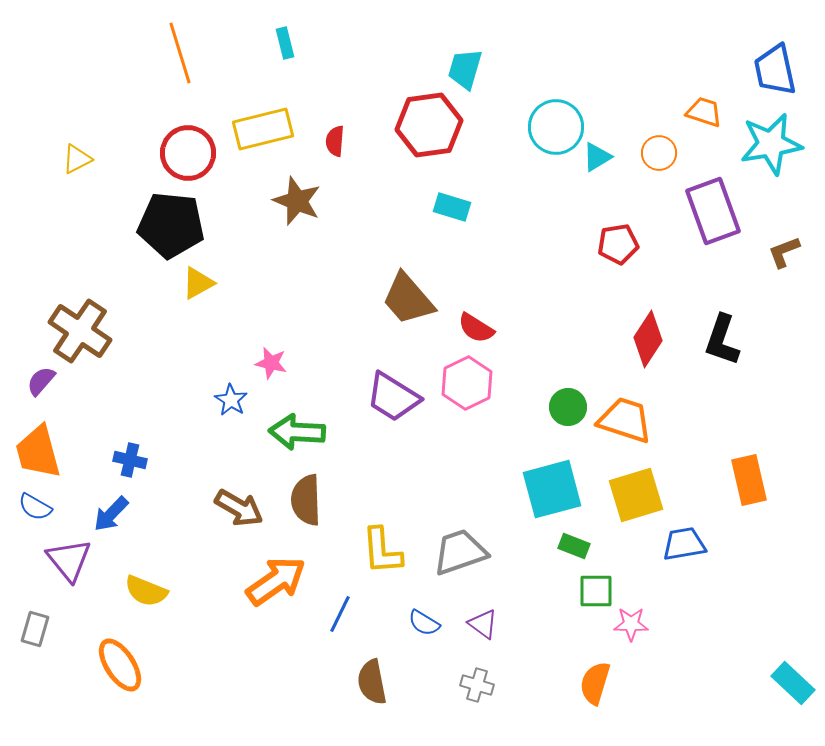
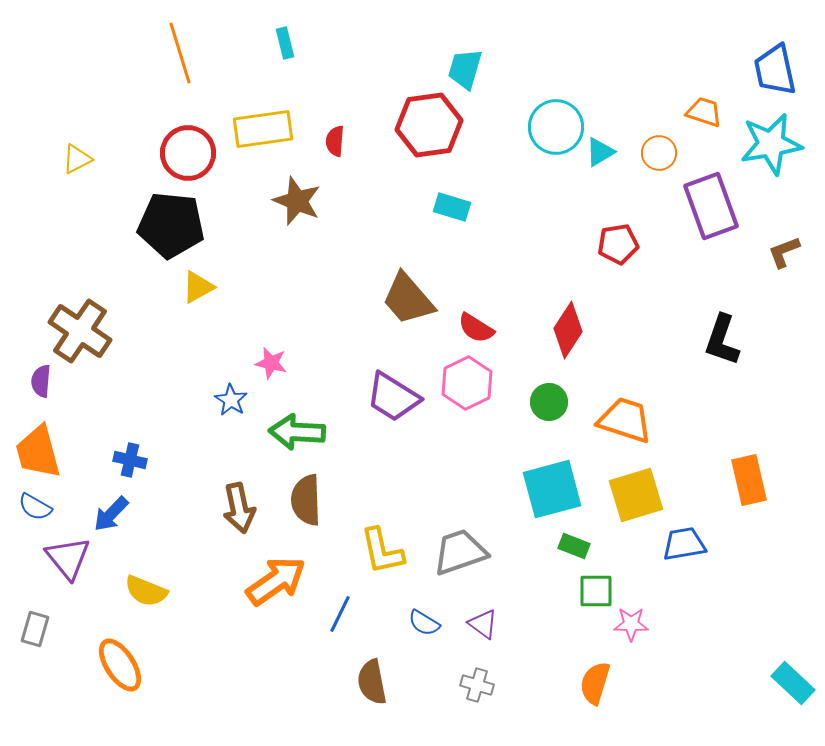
yellow rectangle at (263, 129): rotated 6 degrees clockwise
cyan triangle at (597, 157): moved 3 px right, 5 px up
purple rectangle at (713, 211): moved 2 px left, 5 px up
yellow triangle at (198, 283): moved 4 px down
red diamond at (648, 339): moved 80 px left, 9 px up
purple semicircle at (41, 381): rotated 36 degrees counterclockwise
green circle at (568, 407): moved 19 px left, 5 px up
brown arrow at (239, 508): rotated 48 degrees clockwise
yellow L-shape at (382, 551): rotated 8 degrees counterclockwise
purple triangle at (69, 560): moved 1 px left, 2 px up
